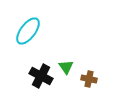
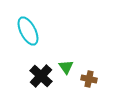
cyan ellipse: rotated 64 degrees counterclockwise
black cross: rotated 15 degrees clockwise
